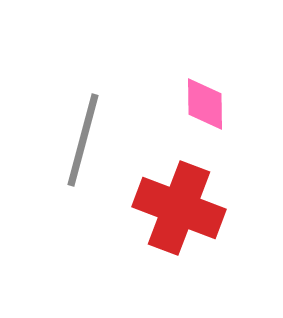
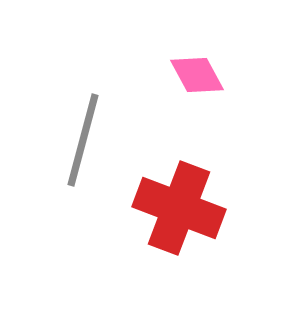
pink diamond: moved 8 px left, 29 px up; rotated 28 degrees counterclockwise
